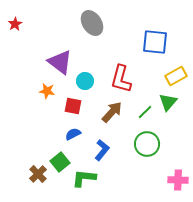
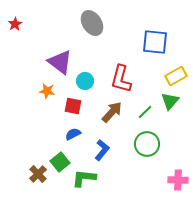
green triangle: moved 2 px right, 1 px up
